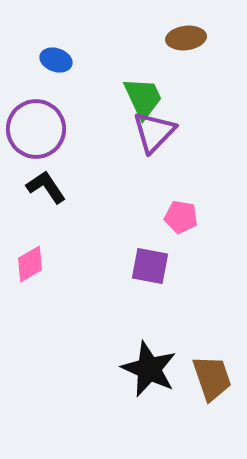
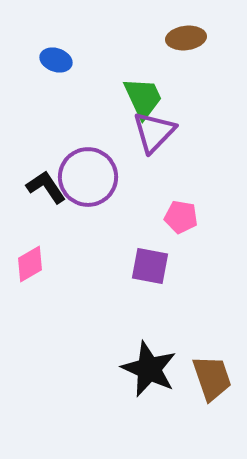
purple circle: moved 52 px right, 48 px down
